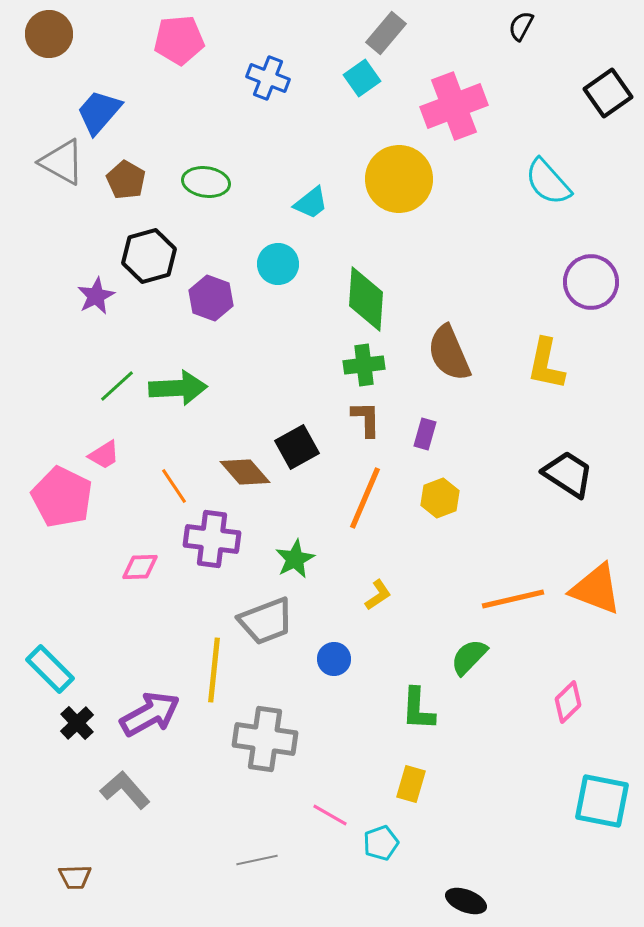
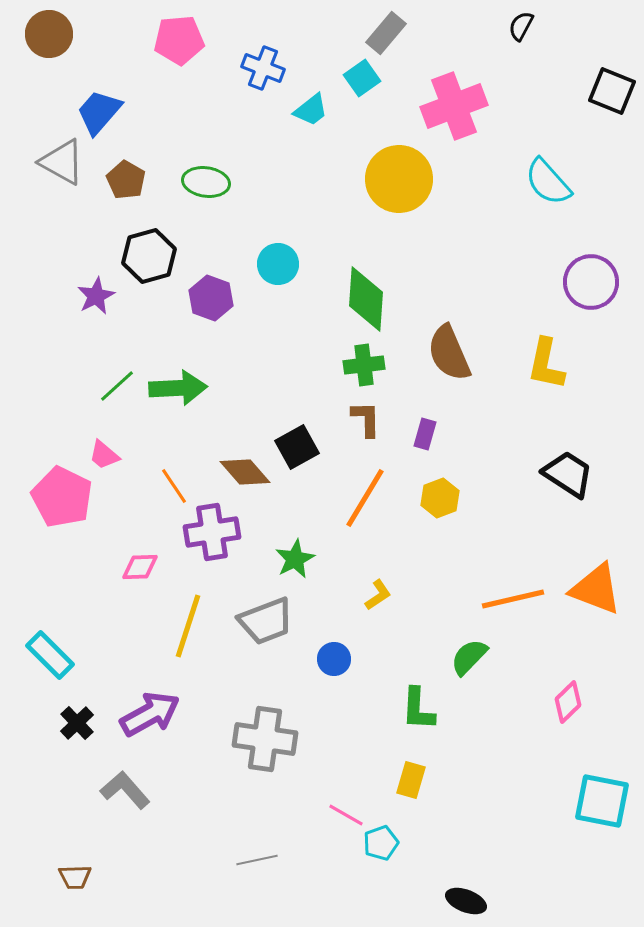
blue cross at (268, 78): moved 5 px left, 10 px up
black square at (608, 93): moved 4 px right, 2 px up; rotated 33 degrees counterclockwise
cyan trapezoid at (311, 203): moved 93 px up
pink trapezoid at (104, 455): rotated 72 degrees clockwise
orange line at (365, 498): rotated 8 degrees clockwise
purple cross at (212, 539): moved 7 px up; rotated 16 degrees counterclockwise
cyan rectangle at (50, 669): moved 14 px up
yellow line at (214, 670): moved 26 px left, 44 px up; rotated 12 degrees clockwise
yellow rectangle at (411, 784): moved 4 px up
pink line at (330, 815): moved 16 px right
